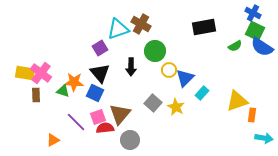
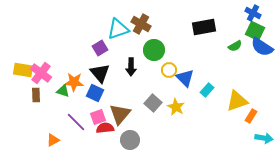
green circle: moved 1 px left, 1 px up
yellow rectangle: moved 2 px left, 3 px up
blue triangle: rotated 30 degrees counterclockwise
cyan rectangle: moved 5 px right, 3 px up
orange rectangle: moved 1 px left, 1 px down; rotated 24 degrees clockwise
